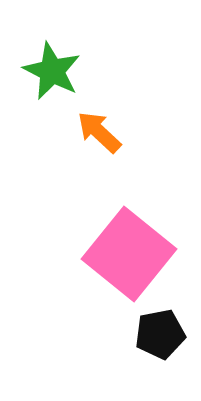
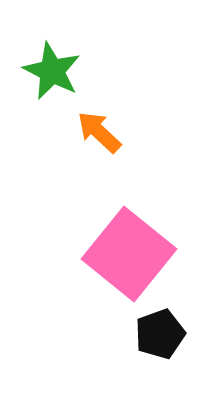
black pentagon: rotated 9 degrees counterclockwise
